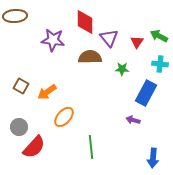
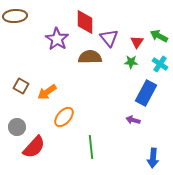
purple star: moved 4 px right, 1 px up; rotated 25 degrees clockwise
cyan cross: rotated 28 degrees clockwise
green star: moved 9 px right, 7 px up
gray circle: moved 2 px left
